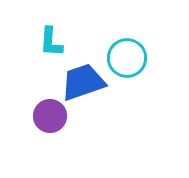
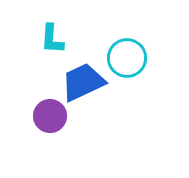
cyan L-shape: moved 1 px right, 3 px up
blue trapezoid: rotated 6 degrees counterclockwise
